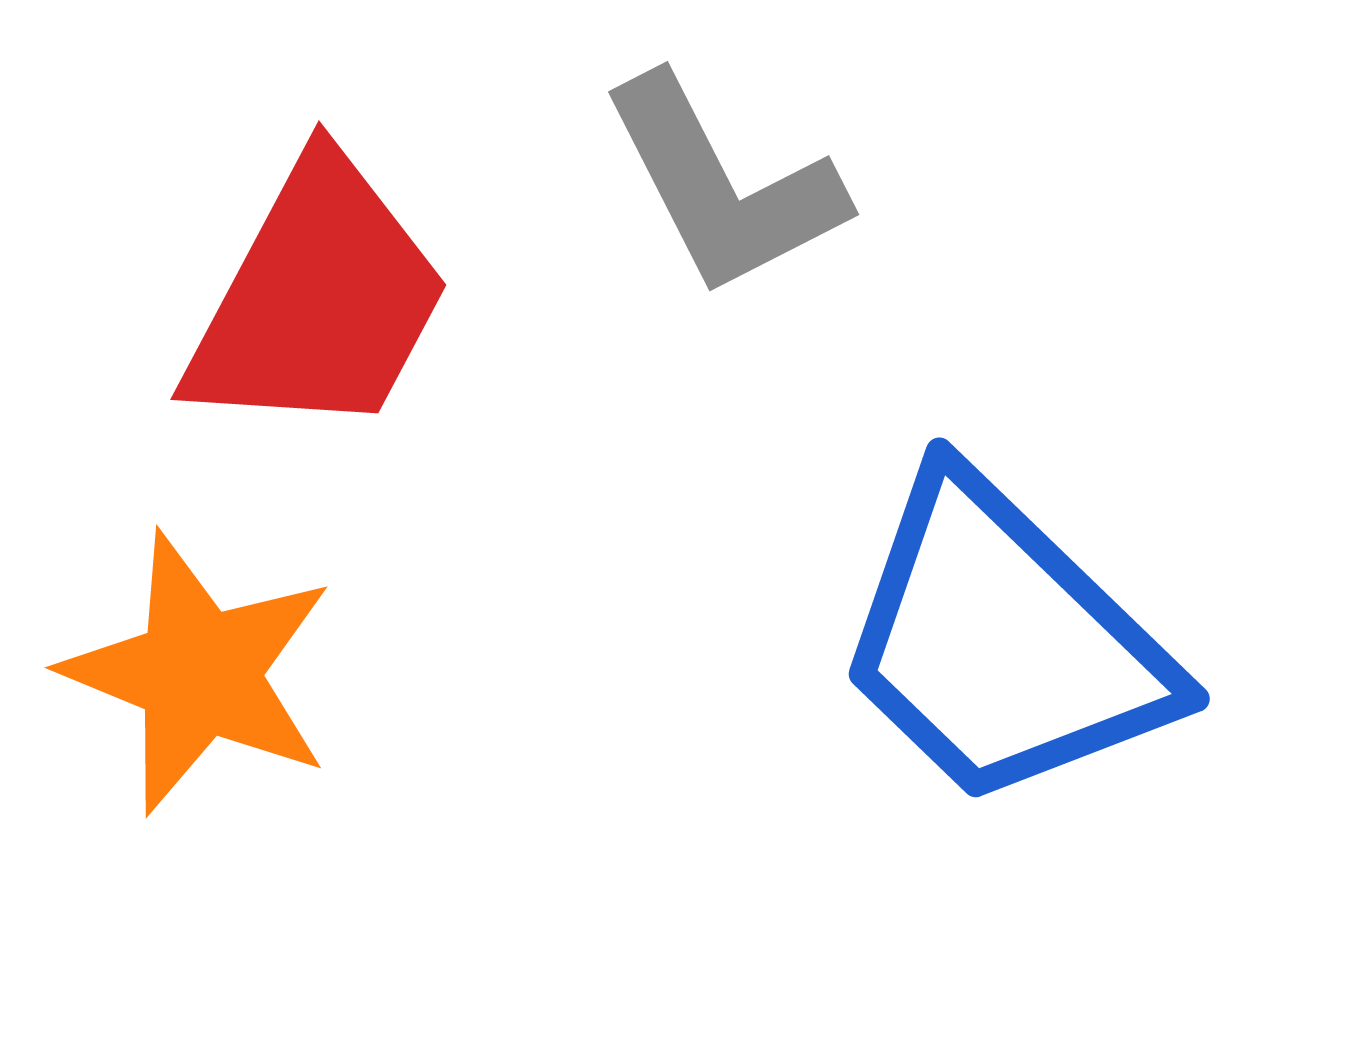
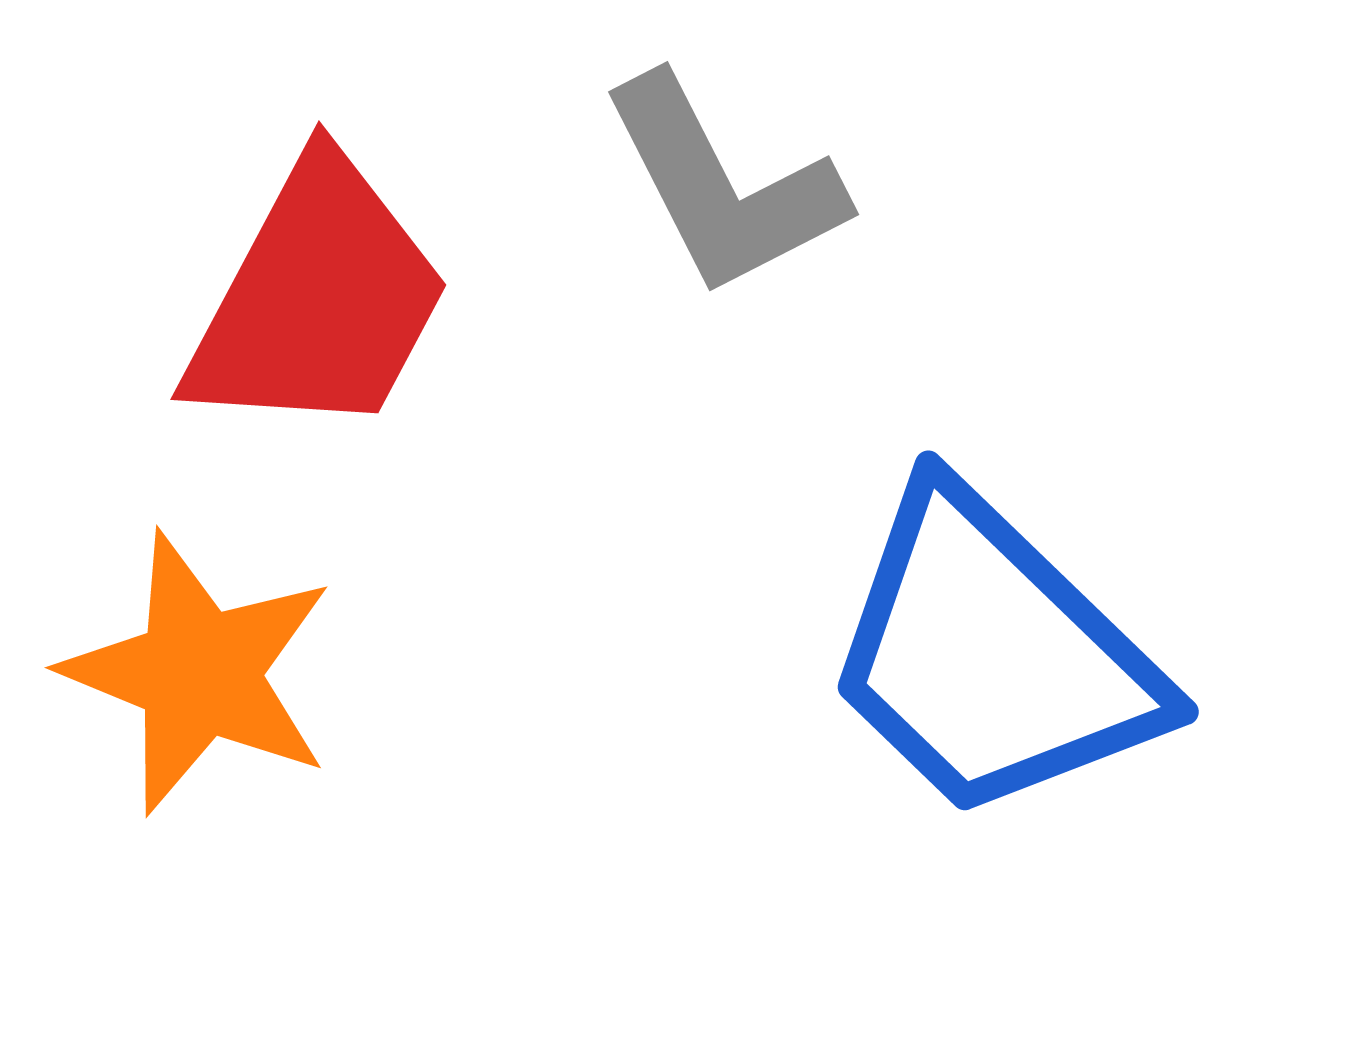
blue trapezoid: moved 11 px left, 13 px down
